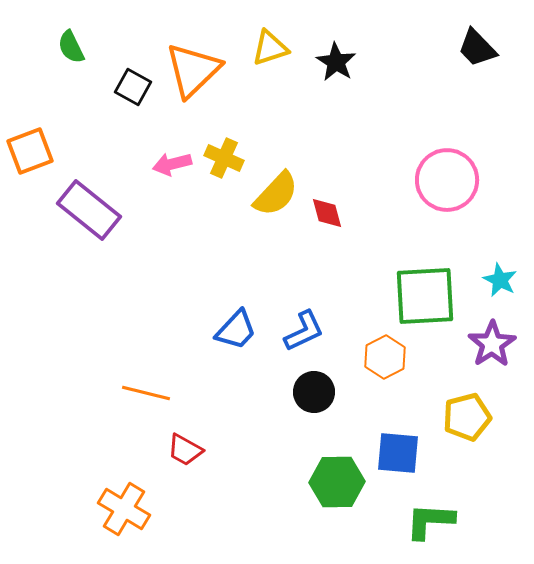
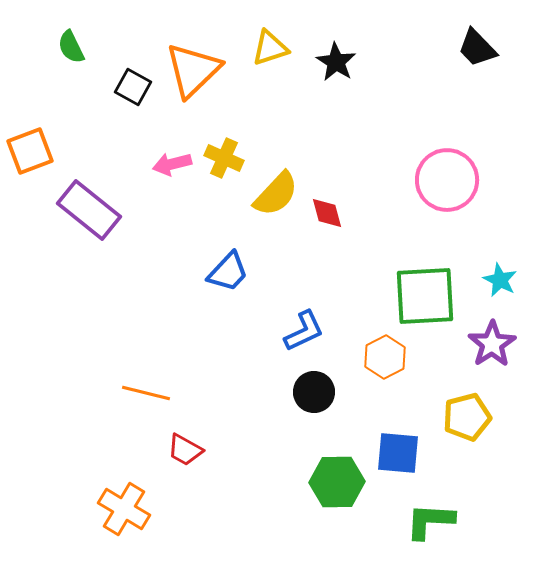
blue trapezoid: moved 8 px left, 58 px up
